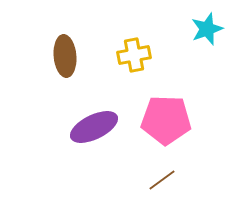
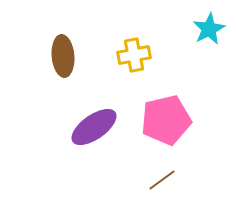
cyan star: moved 2 px right; rotated 8 degrees counterclockwise
brown ellipse: moved 2 px left
pink pentagon: rotated 15 degrees counterclockwise
purple ellipse: rotated 9 degrees counterclockwise
